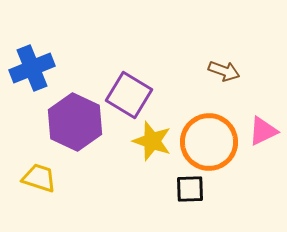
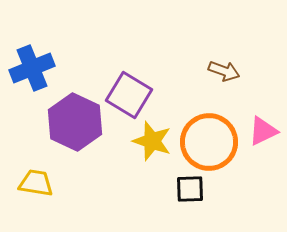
yellow trapezoid: moved 3 px left, 5 px down; rotated 9 degrees counterclockwise
